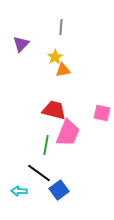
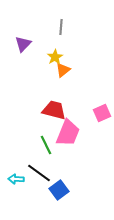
purple triangle: moved 2 px right
orange triangle: rotated 28 degrees counterclockwise
pink square: rotated 36 degrees counterclockwise
green line: rotated 36 degrees counterclockwise
cyan arrow: moved 3 px left, 12 px up
